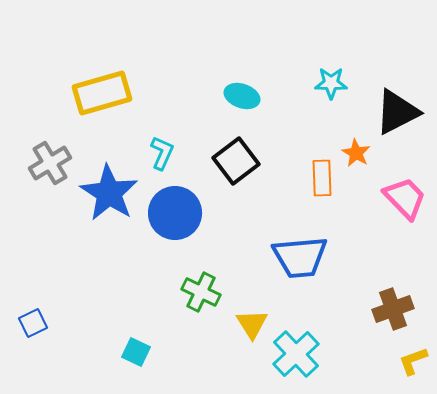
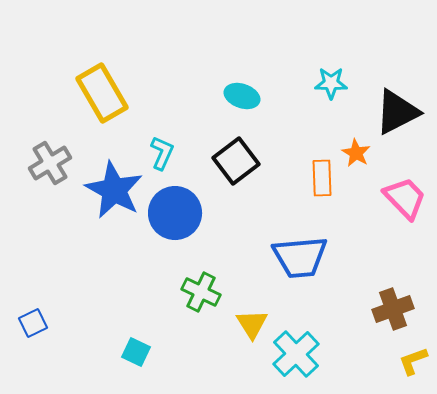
yellow rectangle: rotated 76 degrees clockwise
blue star: moved 5 px right, 3 px up; rotated 4 degrees counterclockwise
